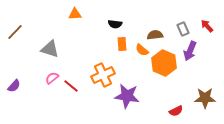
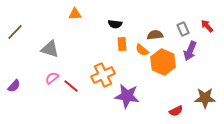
orange hexagon: moved 1 px left, 1 px up
